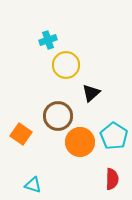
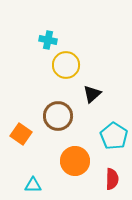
cyan cross: rotated 30 degrees clockwise
black triangle: moved 1 px right, 1 px down
orange circle: moved 5 px left, 19 px down
cyan triangle: rotated 18 degrees counterclockwise
